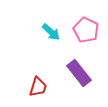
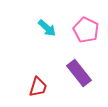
cyan arrow: moved 4 px left, 4 px up
